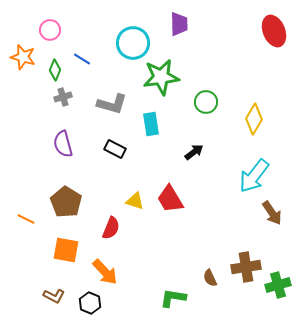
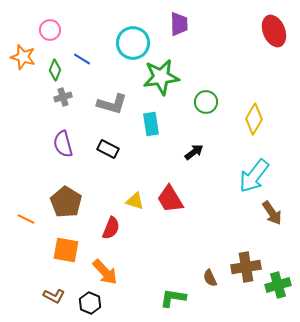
black rectangle: moved 7 px left
